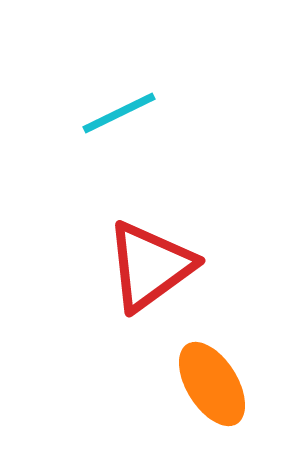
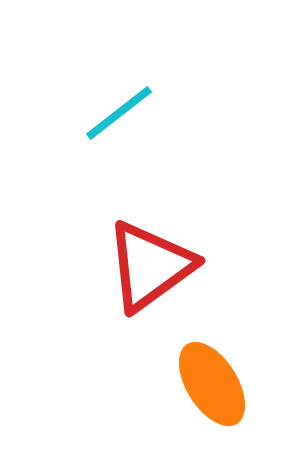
cyan line: rotated 12 degrees counterclockwise
